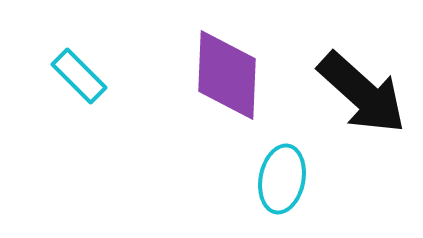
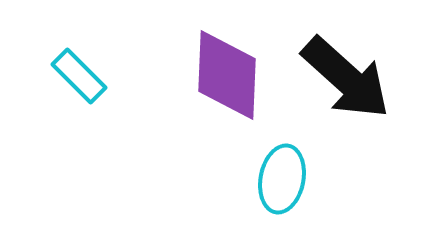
black arrow: moved 16 px left, 15 px up
